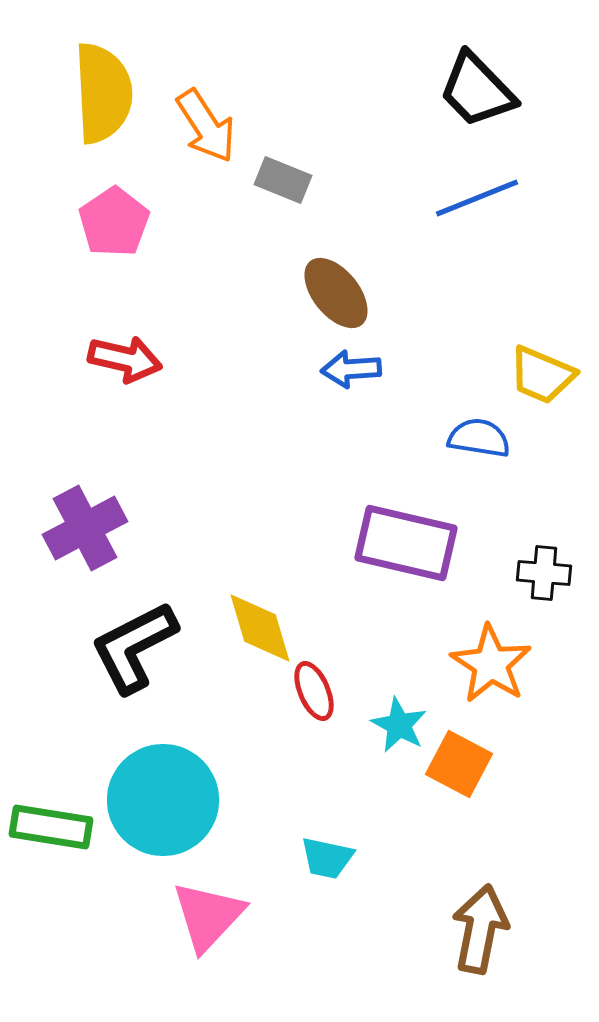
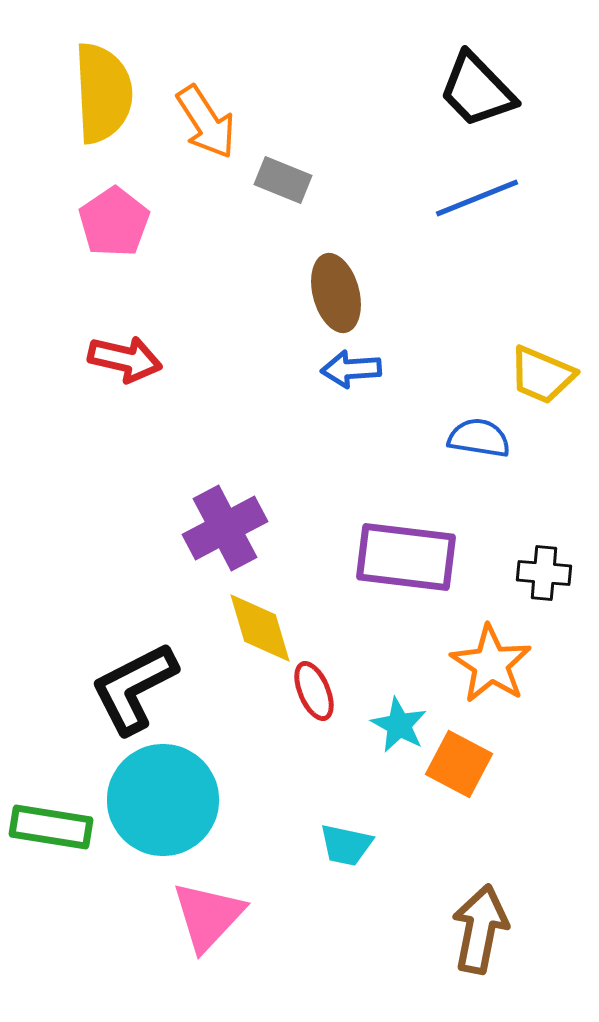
orange arrow: moved 4 px up
brown ellipse: rotated 24 degrees clockwise
purple cross: moved 140 px right
purple rectangle: moved 14 px down; rotated 6 degrees counterclockwise
black L-shape: moved 41 px down
cyan trapezoid: moved 19 px right, 13 px up
